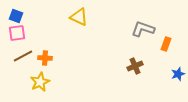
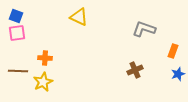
gray L-shape: moved 1 px right
orange rectangle: moved 7 px right, 7 px down
brown line: moved 5 px left, 15 px down; rotated 30 degrees clockwise
brown cross: moved 4 px down
yellow star: moved 3 px right
